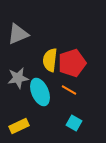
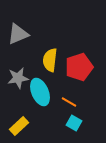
red pentagon: moved 7 px right, 4 px down
orange line: moved 12 px down
yellow rectangle: rotated 18 degrees counterclockwise
